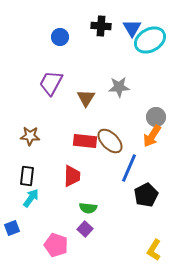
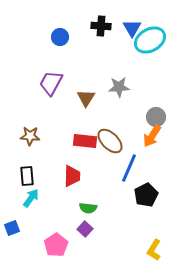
black rectangle: rotated 12 degrees counterclockwise
pink pentagon: rotated 20 degrees clockwise
